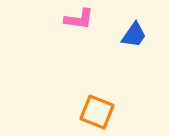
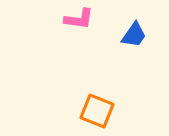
orange square: moved 1 px up
